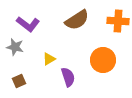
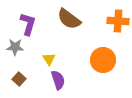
brown semicircle: moved 8 px left, 1 px up; rotated 70 degrees clockwise
purple L-shape: rotated 110 degrees counterclockwise
gray star: rotated 12 degrees counterclockwise
yellow triangle: rotated 32 degrees counterclockwise
purple semicircle: moved 10 px left, 3 px down
brown square: moved 2 px up; rotated 24 degrees counterclockwise
